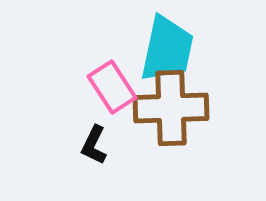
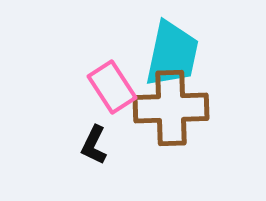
cyan trapezoid: moved 5 px right, 5 px down
